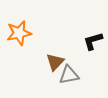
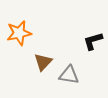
brown triangle: moved 12 px left
gray triangle: rotated 20 degrees clockwise
